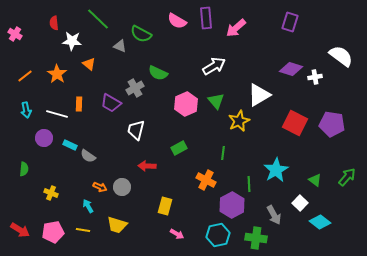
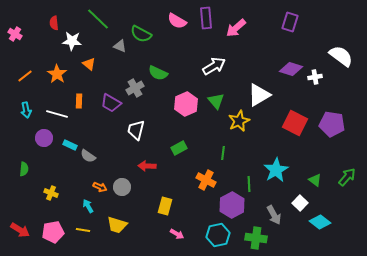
orange rectangle at (79, 104): moved 3 px up
